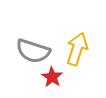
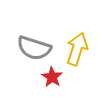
gray semicircle: moved 1 px right, 3 px up
